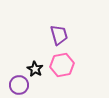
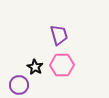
pink hexagon: rotated 10 degrees clockwise
black star: moved 2 px up
